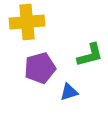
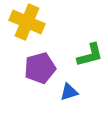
yellow cross: rotated 28 degrees clockwise
